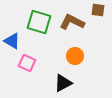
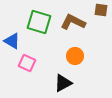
brown square: moved 3 px right
brown L-shape: moved 1 px right
